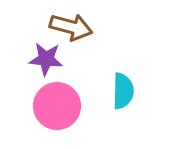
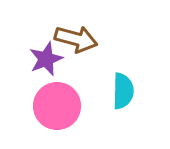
brown arrow: moved 5 px right, 12 px down
purple star: rotated 28 degrees counterclockwise
